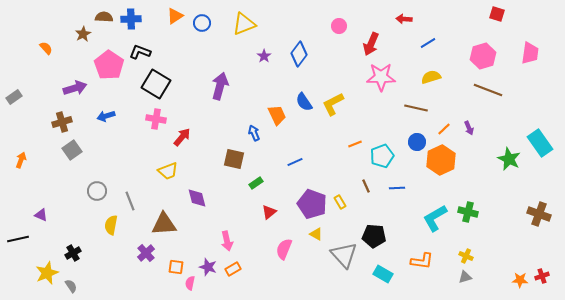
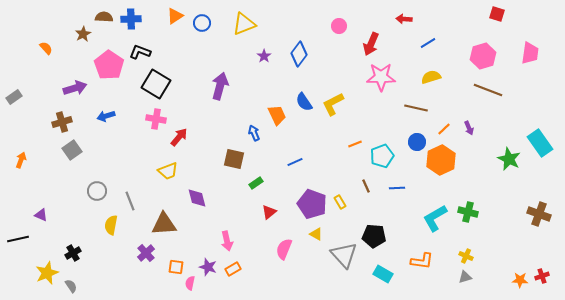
red arrow at (182, 137): moved 3 px left
